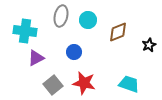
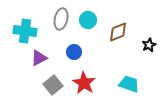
gray ellipse: moved 3 px down
purple triangle: moved 3 px right
red star: rotated 20 degrees clockwise
